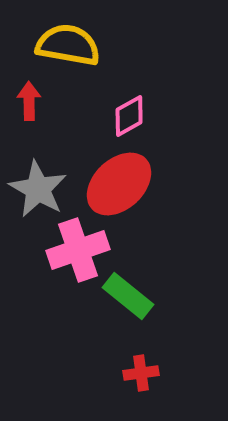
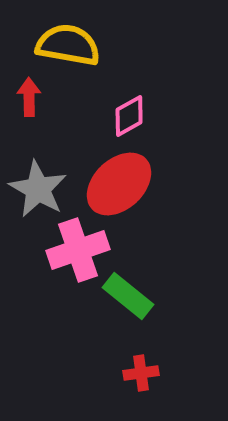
red arrow: moved 4 px up
